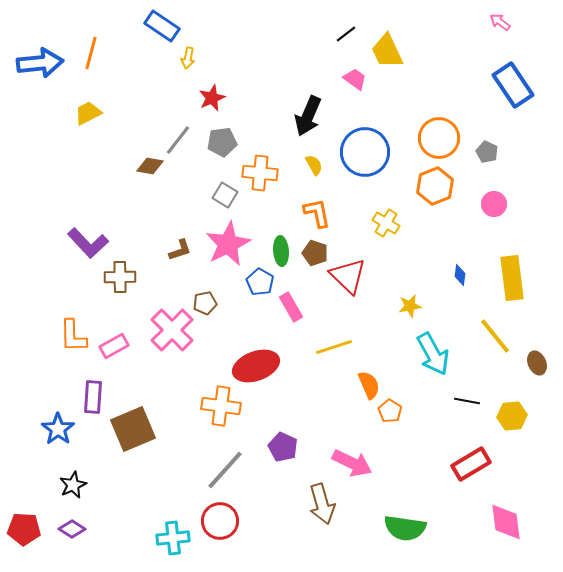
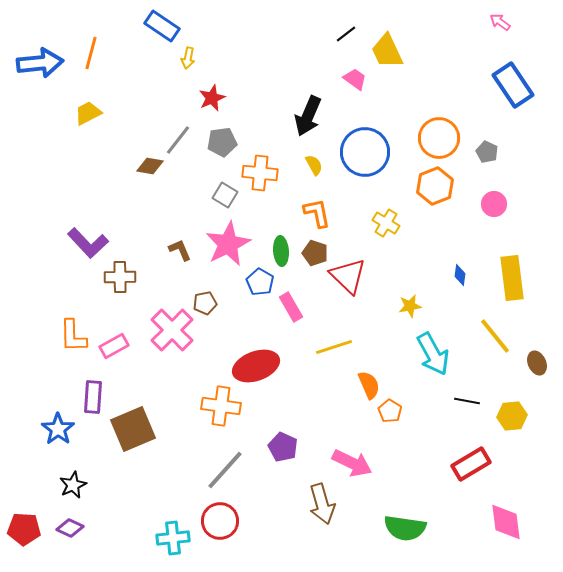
brown L-shape at (180, 250): rotated 95 degrees counterclockwise
purple diamond at (72, 529): moved 2 px left, 1 px up; rotated 8 degrees counterclockwise
